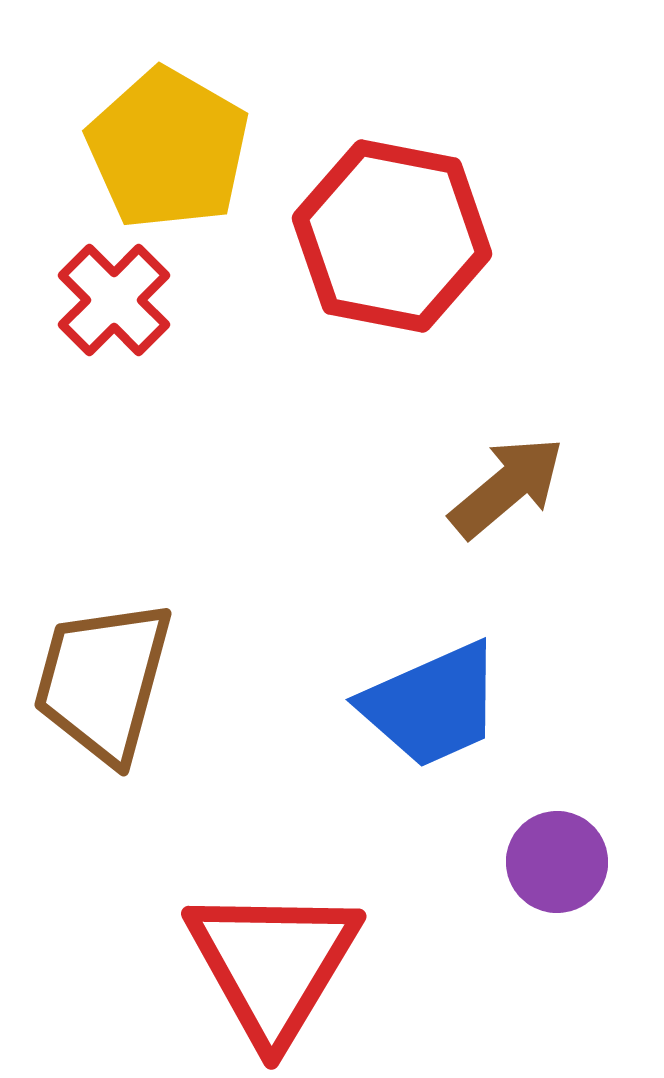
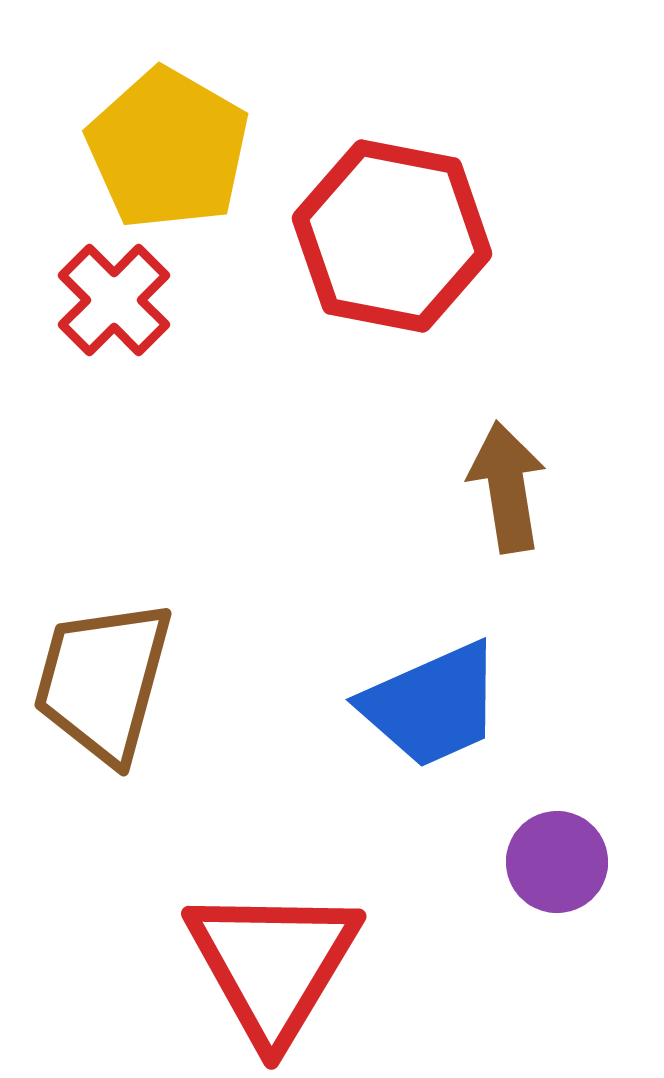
brown arrow: rotated 59 degrees counterclockwise
